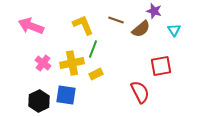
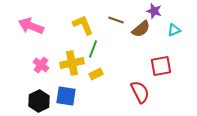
cyan triangle: rotated 40 degrees clockwise
pink cross: moved 2 px left, 2 px down
blue square: moved 1 px down
